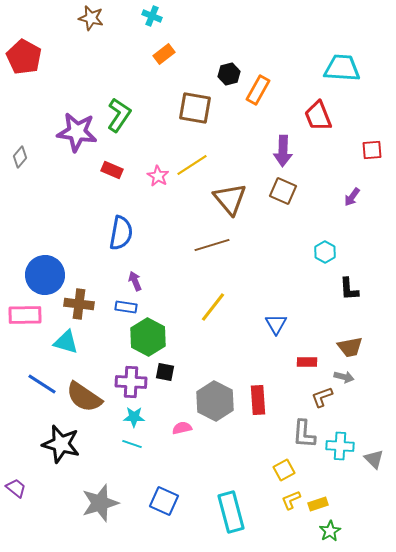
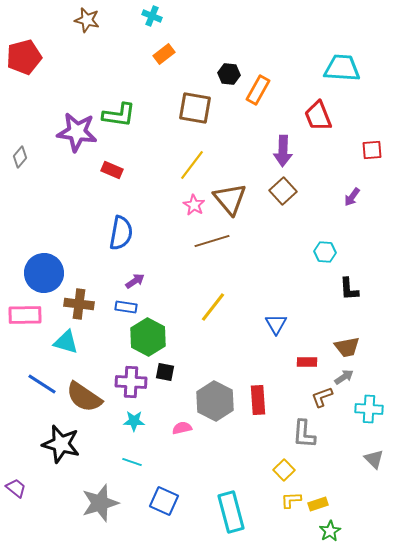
brown star at (91, 18): moved 4 px left, 2 px down
red pentagon at (24, 57): rotated 28 degrees clockwise
black hexagon at (229, 74): rotated 20 degrees clockwise
green L-shape at (119, 115): rotated 64 degrees clockwise
yellow line at (192, 165): rotated 20 degrees counterclockwise
pink star at (158, 176): moved 36 px right, 29 px down
brown square at (283, 191): rotated 24 degrees clockwise
brown line at (212, 245): moved 4 px up
cyan hexagon at (325, 252): rotated 25 degrees counterclockwise
blue circle at (45, 275): moved 1 px left, 2 px up
purple arrow at (135, 281): rotated 78 degrees clockwise
brown trapezoid at (350, 347): moved 3 px left
gray arrow at (344, 377): rotated 48 degrees counterclockwise
cyan star at (134, 417): moved 4 px down
cyan line at (132, 444): moved 18 px down
cyan cross at (340, 446): moved 29 px right, 37 px up
yellow square at (284, 470): rotated 15 degrees counterclockwise
yellow L-shape at (291, 500): rotated 20 degrees clockwise
